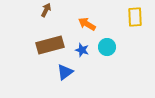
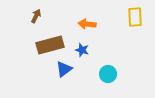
brown arrow: moved 10 px left, 6 px down
orange arrow: rotated 24 degrees counterclockwise
cyan circle: moved 1 px right, 27 px down
blue triangle: moved 1 px left, 3 px up
